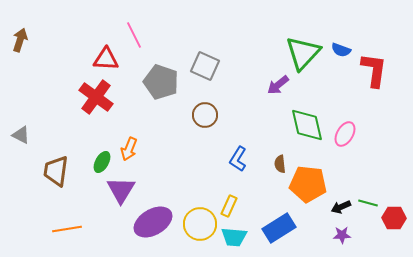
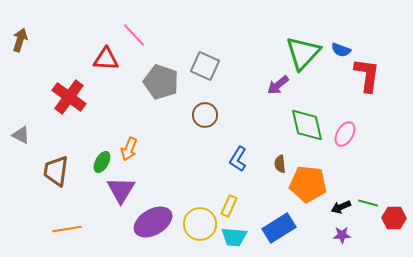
pink line: rotated 16 degrees counterclockwise
red L-shape: moved 7 px left, 5 px down
red cross: moved 27 px left
